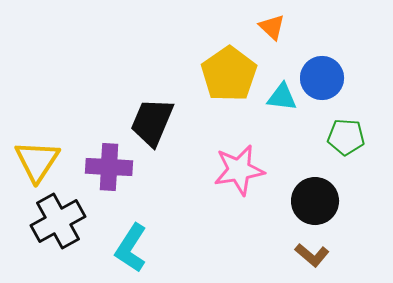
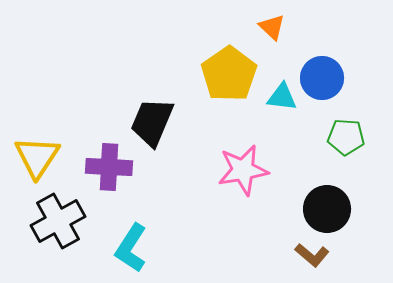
yellow triangle: moved 4 px up
pink star: moved 4 px right
black circle: moved 12 px right, 8 px down
